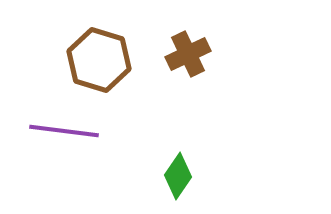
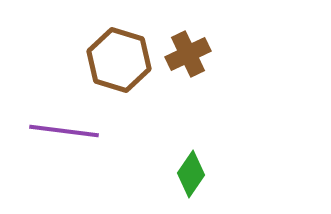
brown hexagon: moved 20 px right
green diamond: moved 13 px right, 2 px up
